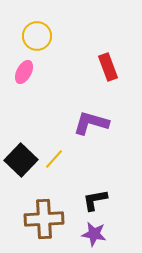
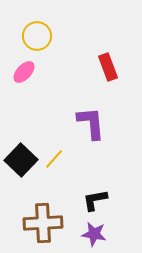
pink ellipse: rotated 15 degrees clockwise
purple L-shape: rotated 69 degrees clockwise
brown cross: moved 1 px left, 4 px down
